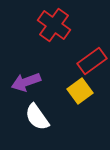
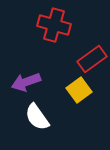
red cross: rotated 20 degrees counterclockwise
red rectangle: moved 2 px up
yellow square: moved 1 px left, 1 px up
